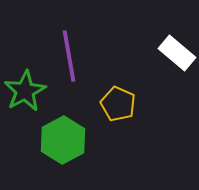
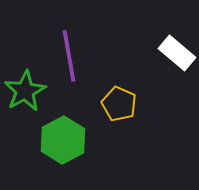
yellow pentagon: moved 1 px right
